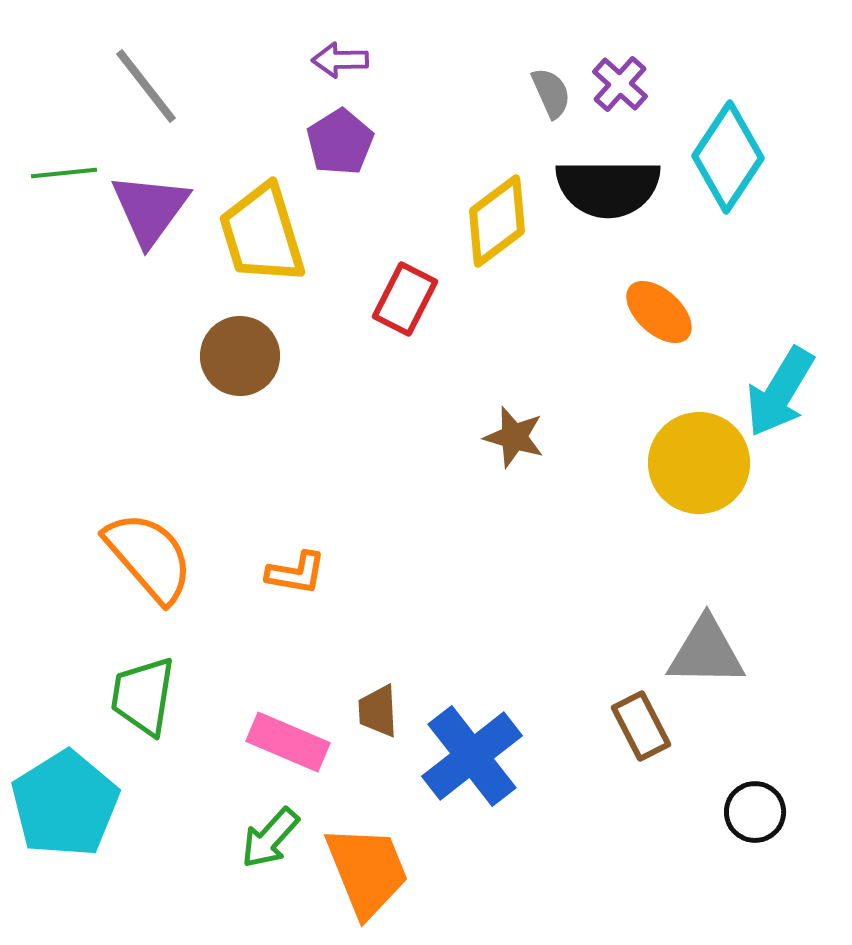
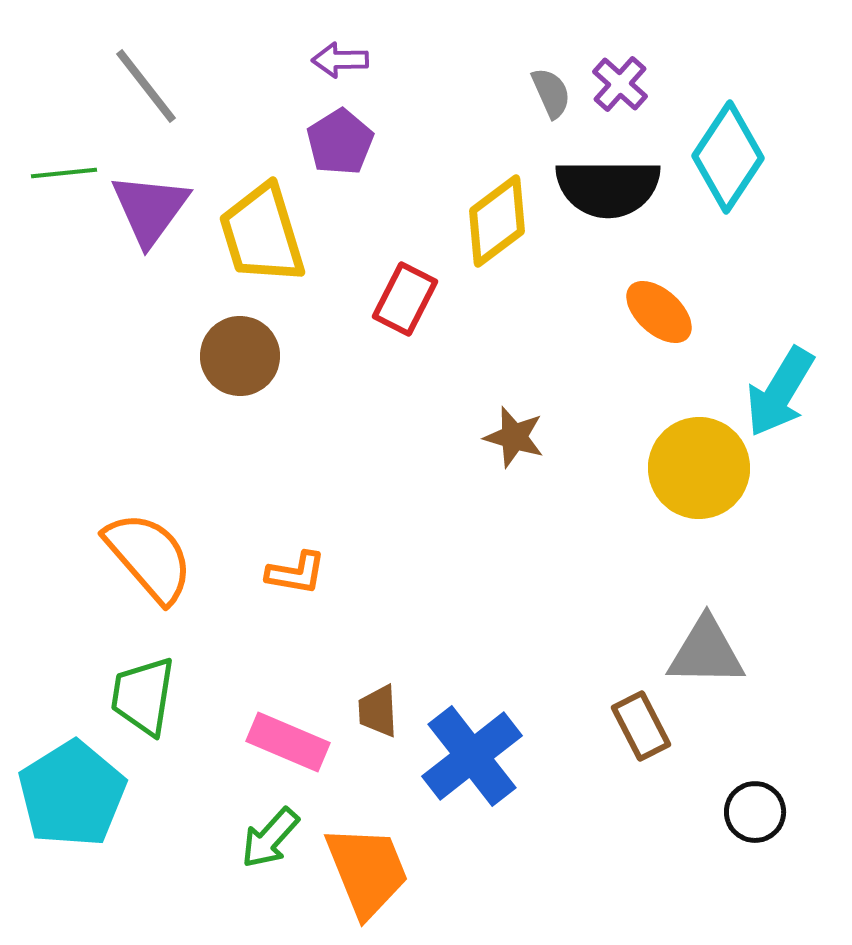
yellow circle: moved 5 px down
cyan pentagon: moved 7 px right, 10 px up
